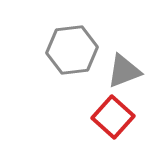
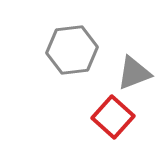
gray triangle: moved 10 px right, 2 px down
